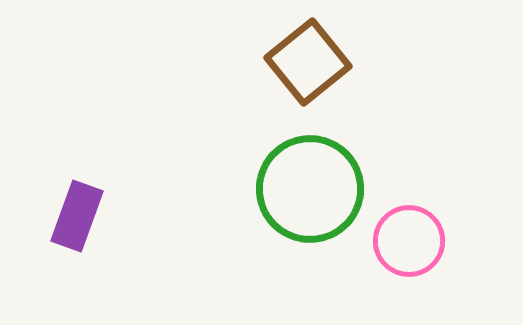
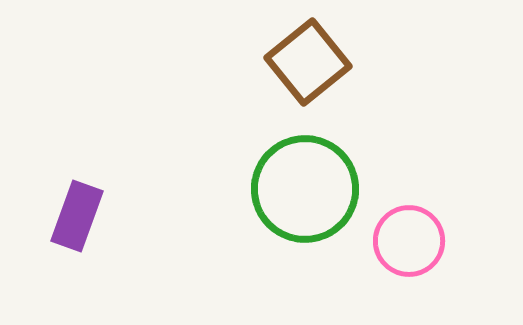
green circle: moved 5 px left
